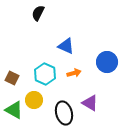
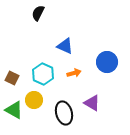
blue triangle: moved 1 px left
cyan hexagon: moved 2 px left
purple triangle: moved 2 px right
